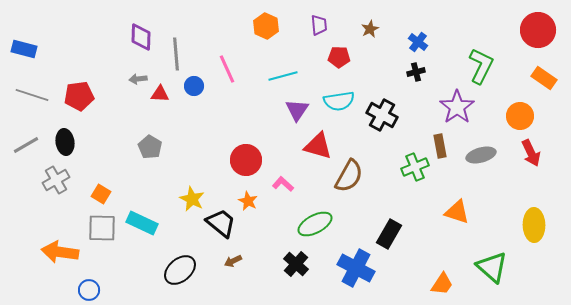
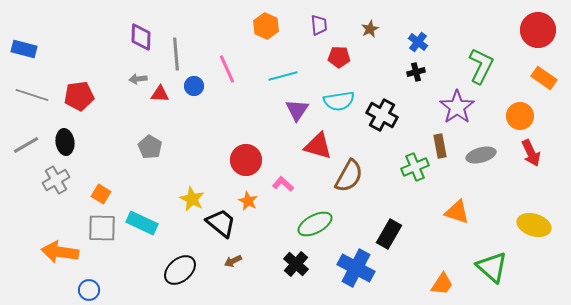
yellow ellipse at (534, 225): rotated 72 degrees counterclockwise
